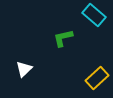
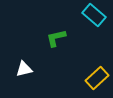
green L-shape: moved 7 px left
white triangle: rotated 30 degrees clockwise
